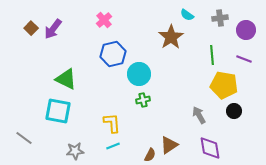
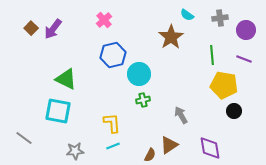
blue hexagon: moved 1 px down
gray arrow: moved 18 px left
